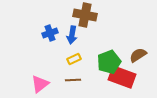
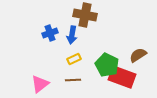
green pentagon: moved 2 px left, 3 px down; rotated 25 degrees counterclockwise
